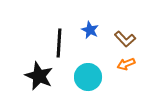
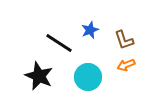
blue star: rotated 24 degrees clockwise
brown L-shape: moved 1 px left, 1 px down; rotated 25 degrees clockwise
black line: rotated 60 degrees counterclockwise
orange arrow: moved 1 px down
